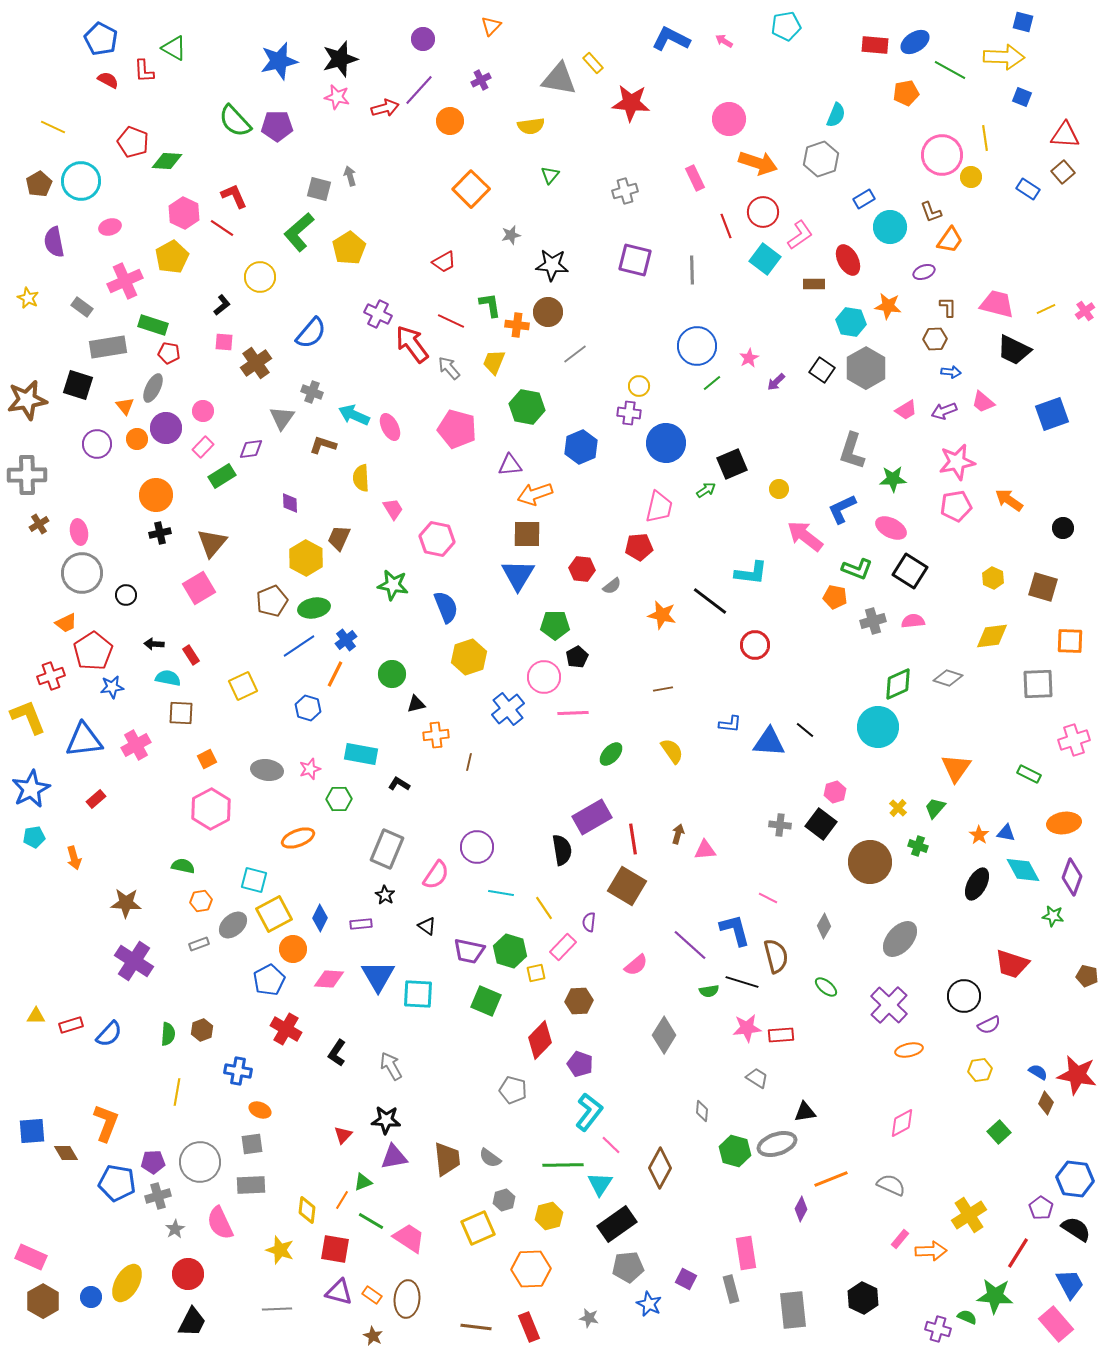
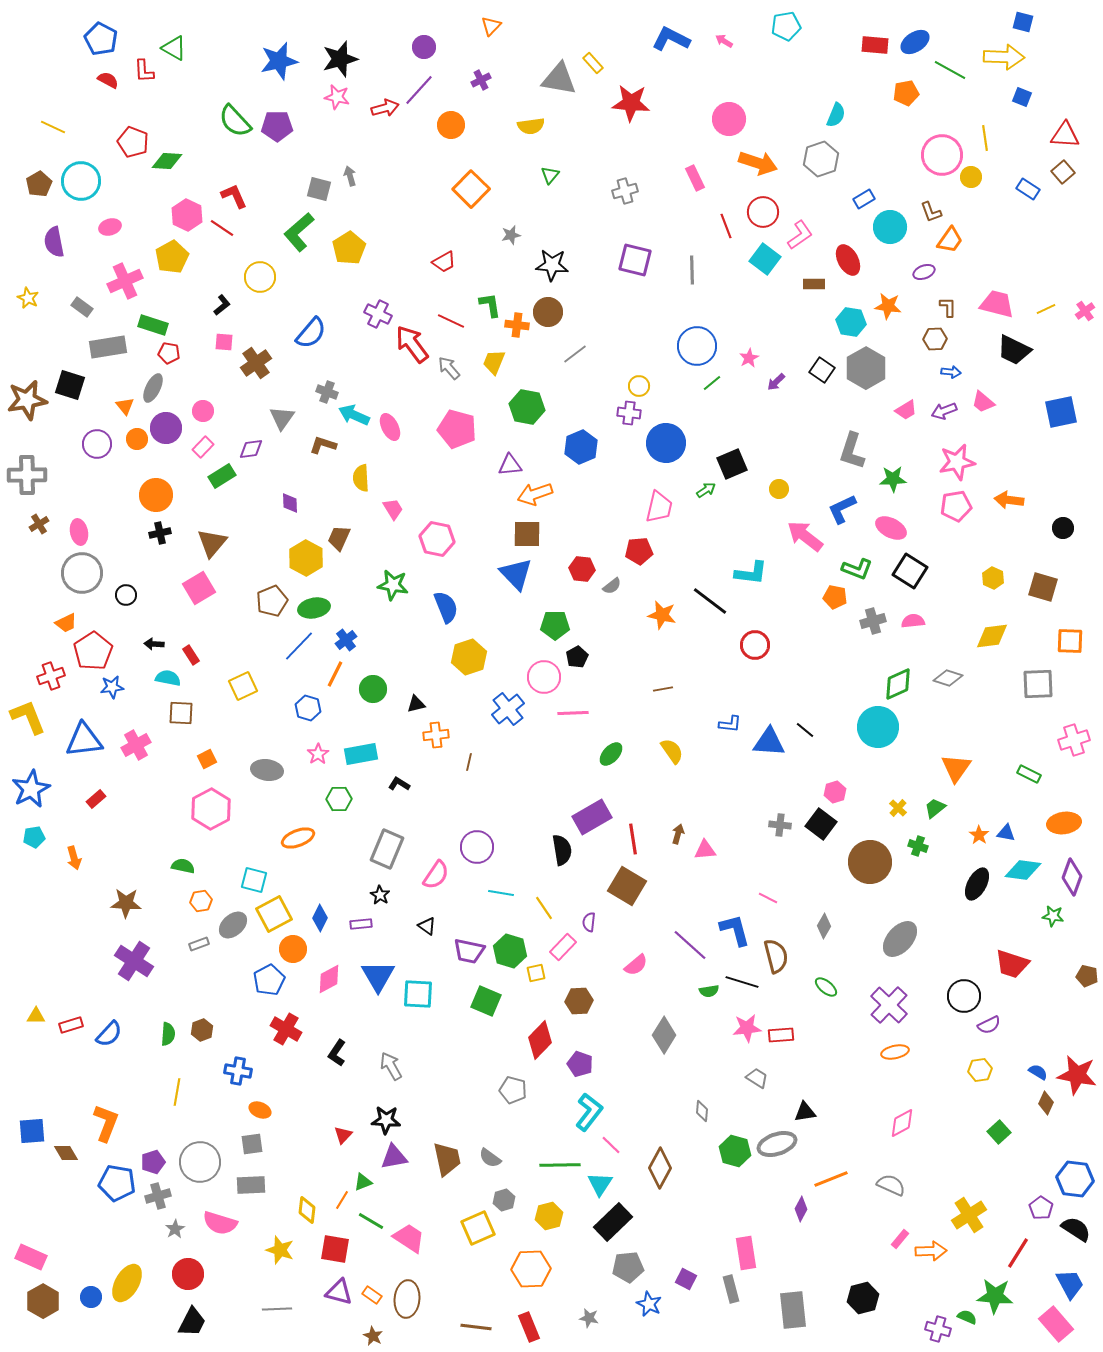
purple circle at (423, 39): moved 1 px right, 8 px down
orange circle at (450, 121): moved 1 px right, 4 px down
pink hexagon at (184, 213): moved 3 px right, 2 px down
black square at (78, 385): moved 8 px left
gray cross at (312, 392): moved 15 px right
blue square at (1052, 414): moved 9 px right, 2 px up; rotated 8 degrees clockwise
orange arrow at (1009, 500): rotated 28 degrees counterclockwise
red pentagon at (639, 547): moved 4 px down
blue triangle at (518, 575): moved 2 px left, 1 px up; rotated 15 degrees counterclockwise
blue line at (299, 646): rotated 12 degrees counterclockwise
green circle at (392, 674): moved 19 px left, 15 px down
cyan rectangle at (361, 754): rotated 20 degrees counterclockwise
pink star at (310, 769): moved 8 px right, 15 px up; rotated 15 degrees counterclockwise
green trapezoid at (935, 808): rotated 10 degrees clockwise
cyan diamond at (1023, 870): rotated 54 degrees counterclockwise
black star at (385, 895): moved 5 px left
pink diamond at (329, 979): rotated 32 degrees counterclockwise
orange ellipse at (909, 1050): moved 14 px left, 2 px down
brown trapezoid at (447, 1159): rotated 6 degrees counterclockwise
purple pentagon at (153, 1162): rotated 15 degrees counterclockwise
green line at (563, 1165): moved 3 px left
pink semicircle at (220, 1223): rotated 48 degrees counterclockwise
black rectangle at (617, 1224): moved 4 px left, 2 px up; rotated 9 degrees counterclockwise
black hexagon at (863, 1298): rotated 20 degrees clockwise
